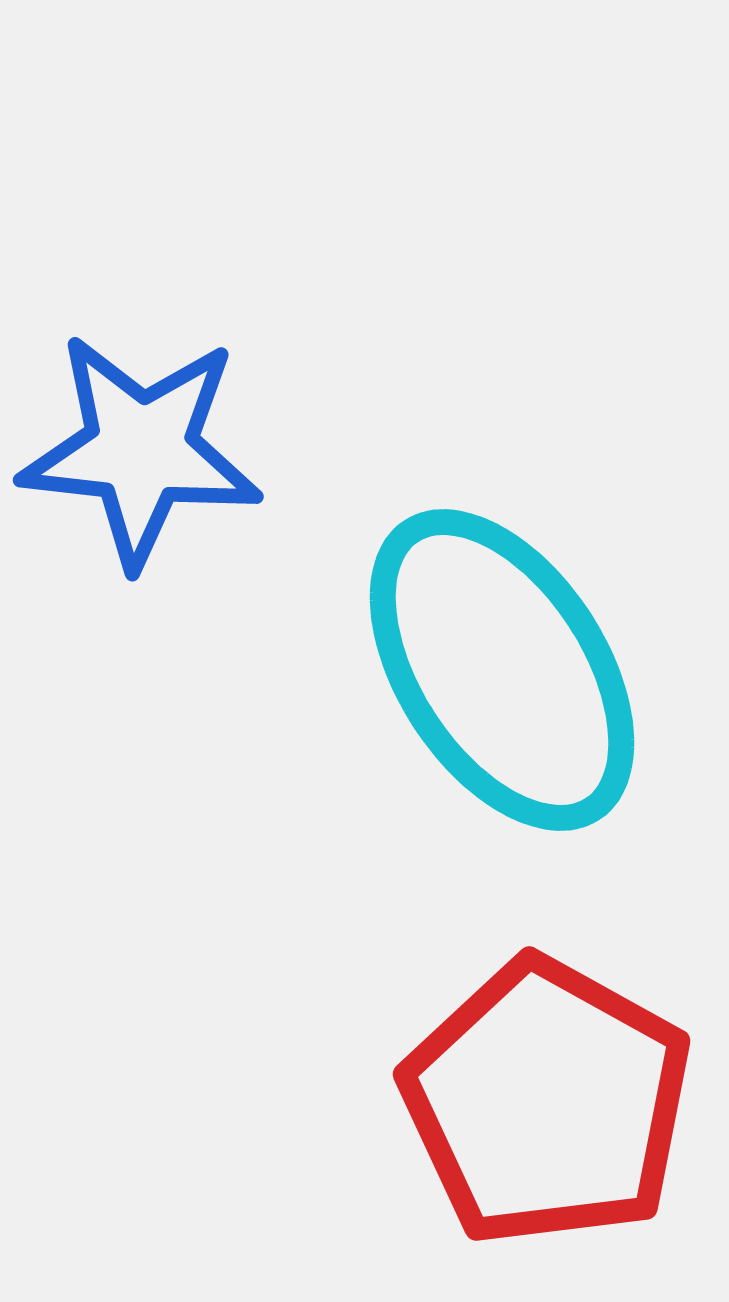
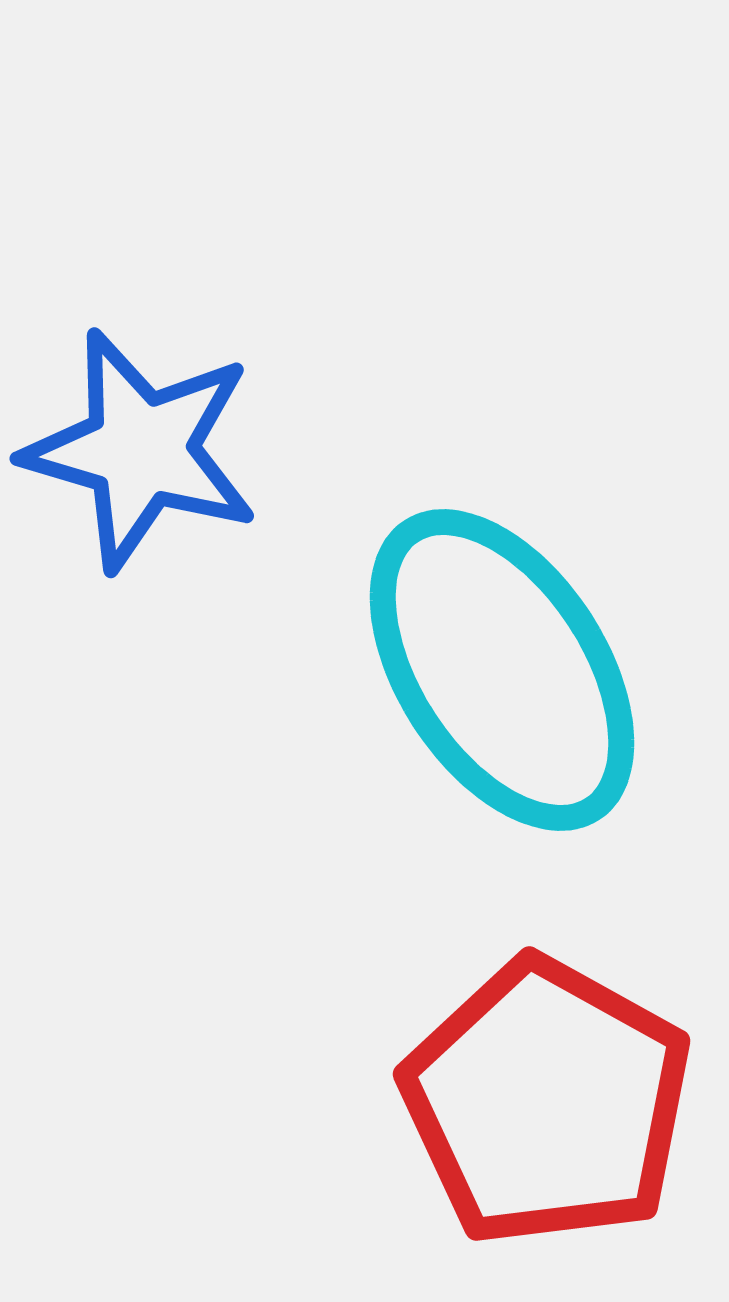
blue star: rotated 10 degrees clockwise
